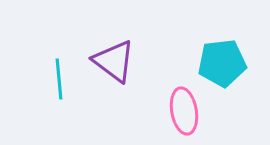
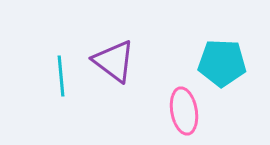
cyan pentagon: rotated 9 degrees clockwise
cyan line: moved 2 px right, 3 px up
